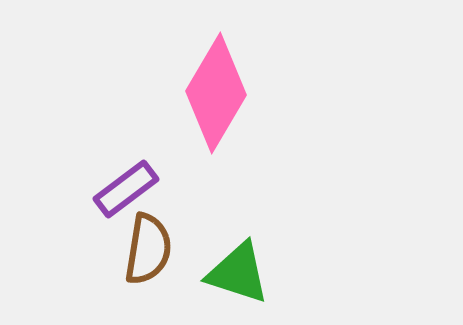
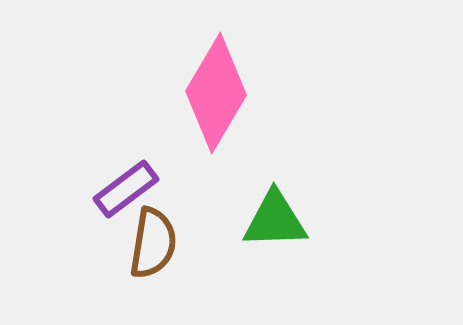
brown semicircle: moved 5 px right, 6 px up
green triangle: moved 37 px right, 53 px up; rotated 20 degrees counterclockwise
